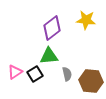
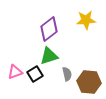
yellow star: rotated 12 degrees counterclockwise
purple diamond: moved 3 px left, 1 px down
green triangle: rotated 12 degrees counterclockwise
pink triangle: rotated 14 degrees clockwise
brown hexagon: moved 2 px left, 1 px down
